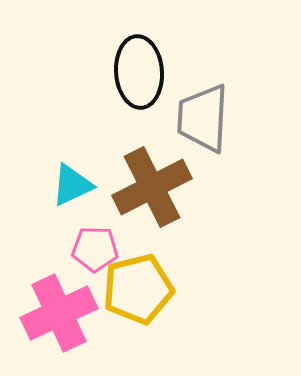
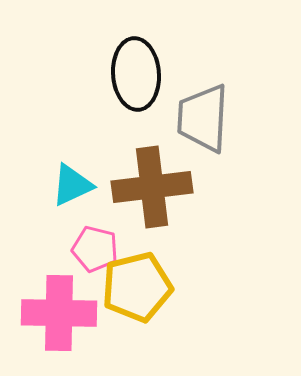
black ellipse: moved 3 px left, 2 px down
brown cross: rotated 20 degrees clockwise
pink pentagon: rotated 12 degrees clockwise
yellow pentagon: moved 1 px left, 2 px up
pink cross: rotated 26 degrees clockwise
